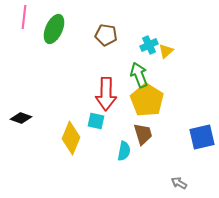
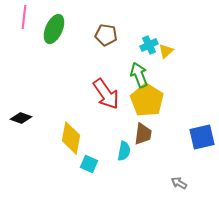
red arrow: rotated 36 degrees counterclockwise
cyan square: moved 7 px left, 43 px down; rotated 12 degrees clockwise
brown trapezoid: rotated 25 degrees clockwise
yellow diamond: rotated 12 degrees counterclockwise
